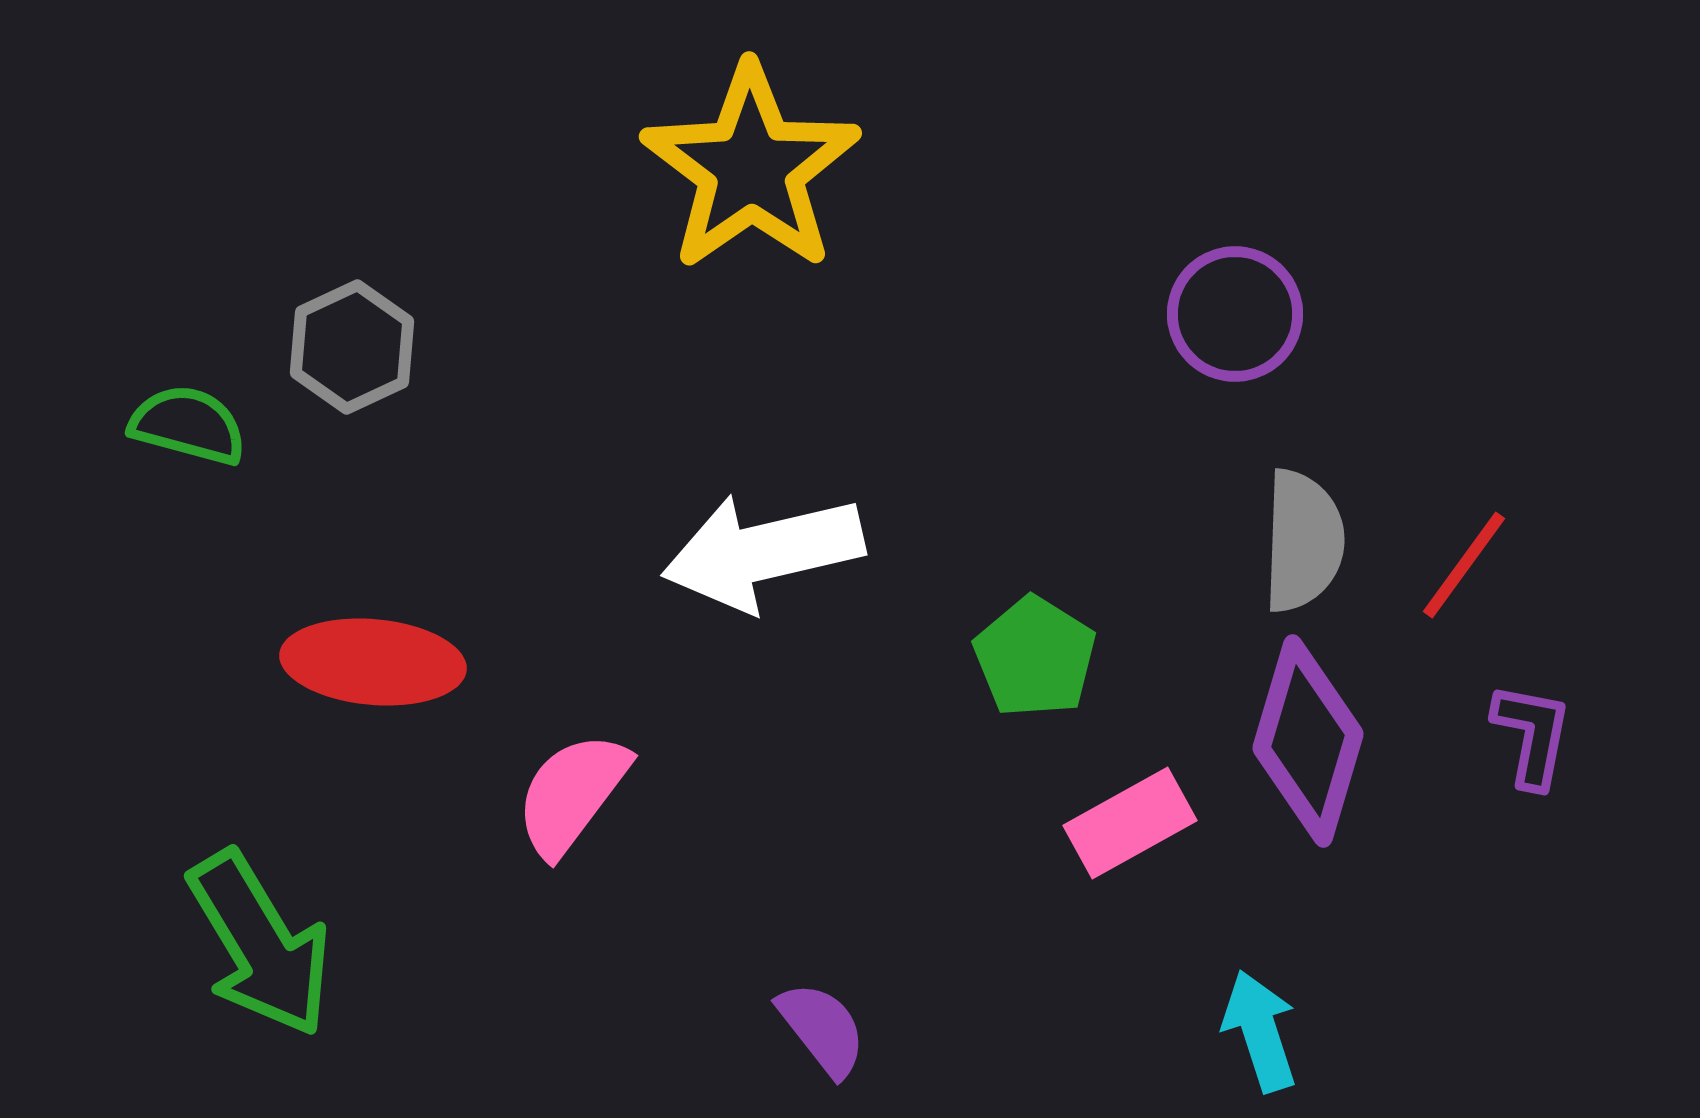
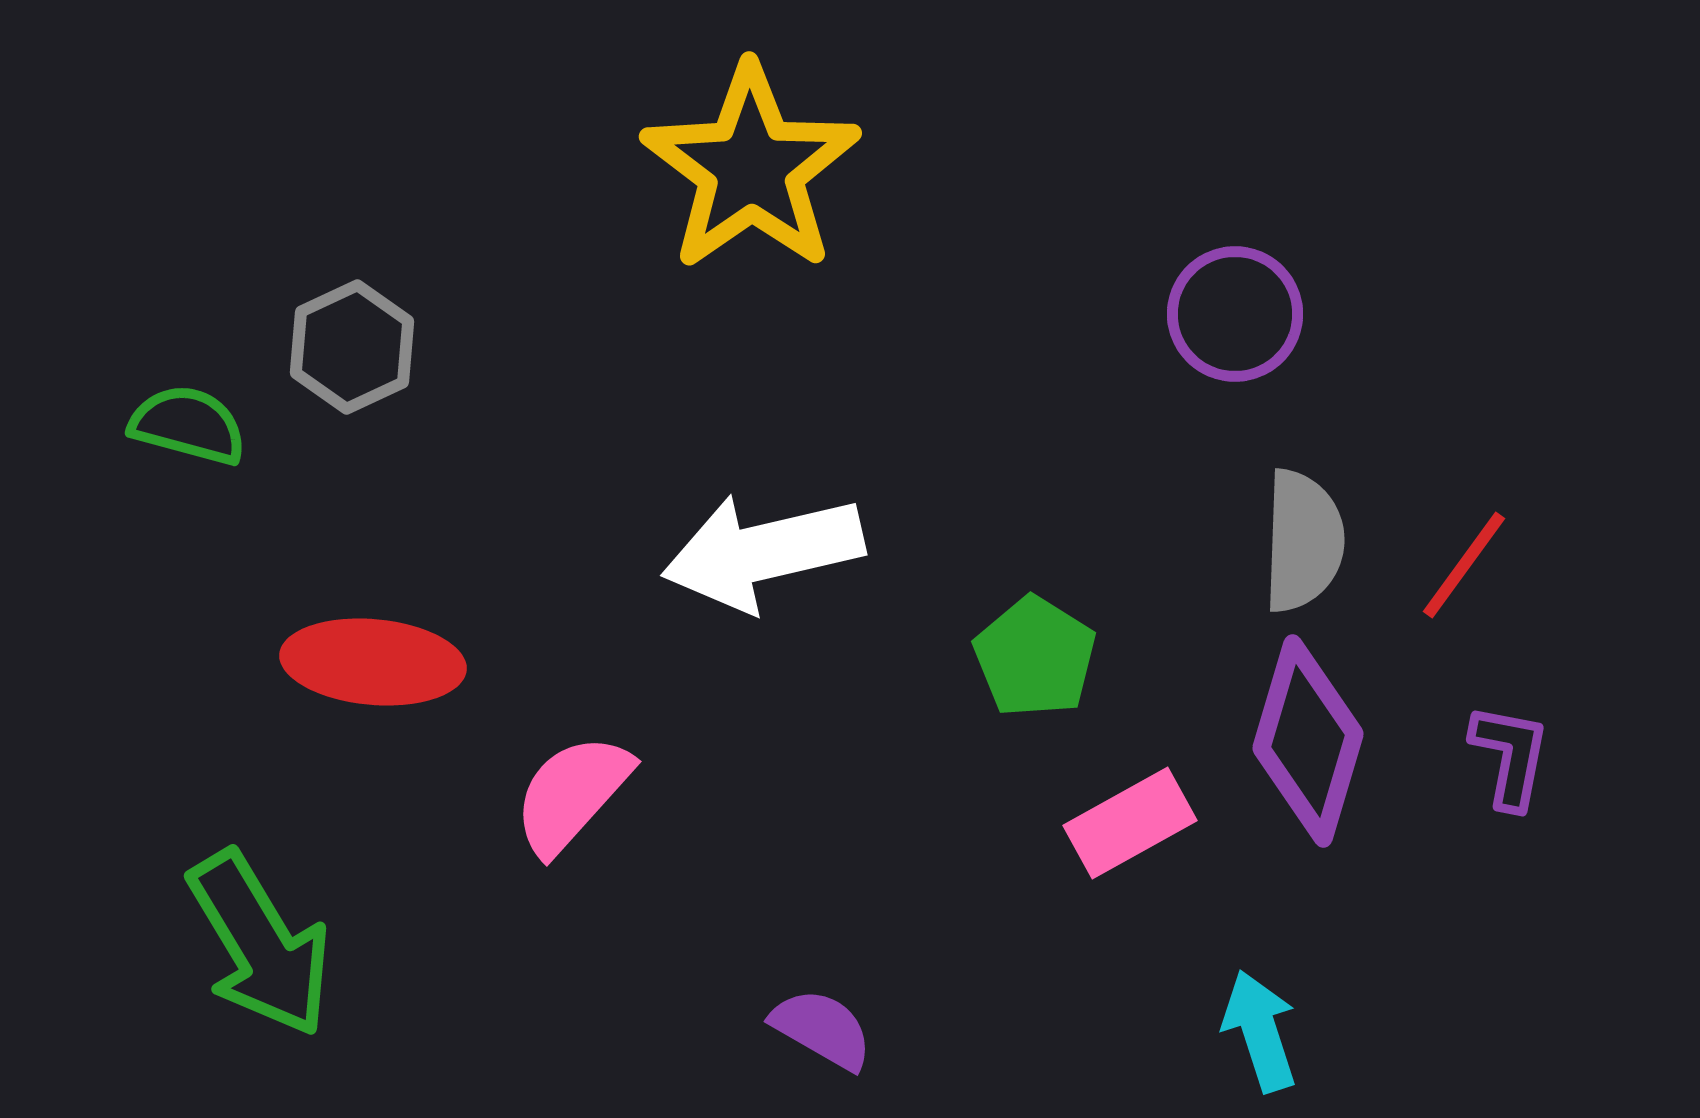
purple L-shape: moved 22 px left, 21 px down
pink semicircle: rotated 5 degrees clockwise
purple semicircle: rotated 22 degrees counterclockwise
